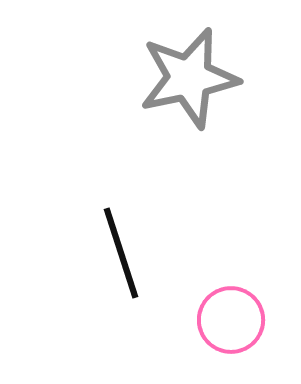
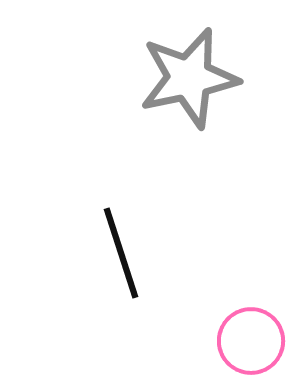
pink circle: moved 20 px right, 21 px down
